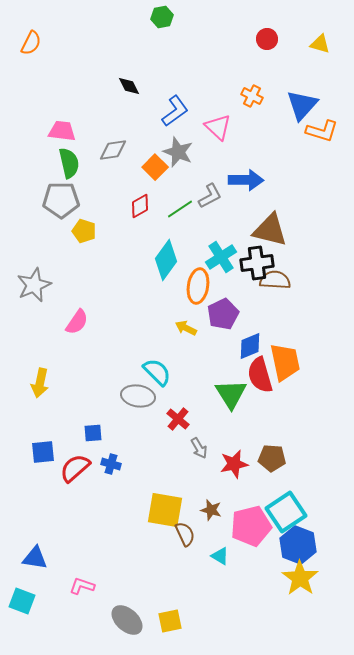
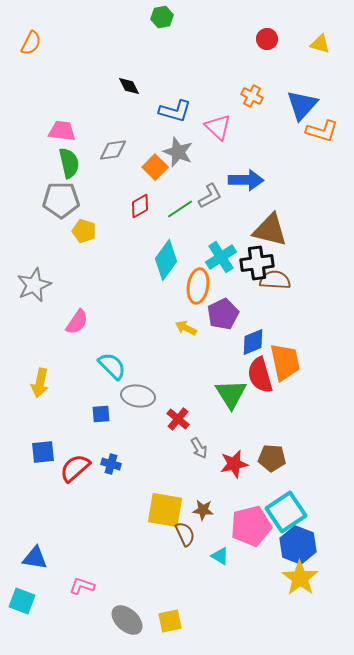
blue L-shape at (175, 111): rotated 52 degrees clockwise
blue diamond at (250, 346): moved 3 px right, 4 px up
cyan semicircle at (157, 372): moved 45 px left, 6 px up
blue square at (93, 433): moved 8 px right, 19 px up
brown star at (211, 510): moved 8 px left; rotated 10 degrees counterclockwise
